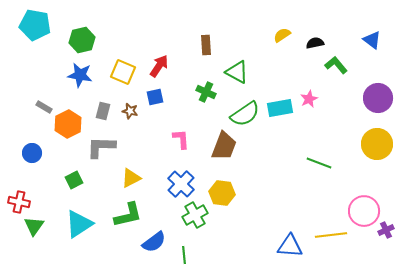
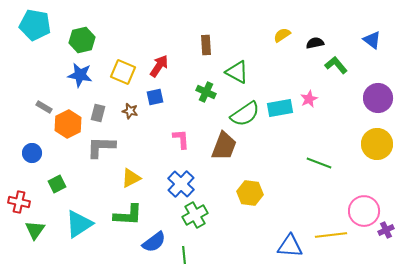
gray rectangle at (103, 111): moved 5 px left, 2 px down
green square at (74, 180): moved 17 px left, 4 px down
yellow hexagon at (222, 193): moved 28 px right
green L-shape at (128, 215): rotated 16 degrees clockwise
green triangle at (34, 226): moved 1 px right, 4 px down
